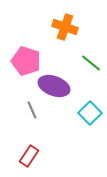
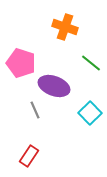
pink pentagon: moved 5 px left, 2 px down
gray line: moved 3 px right
